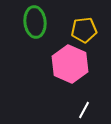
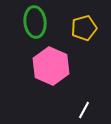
yellow pentagon: moved 2 px up; rotated 10 degrees counterclockwise
pink hexagon: moved 19 px left, 2 px down
